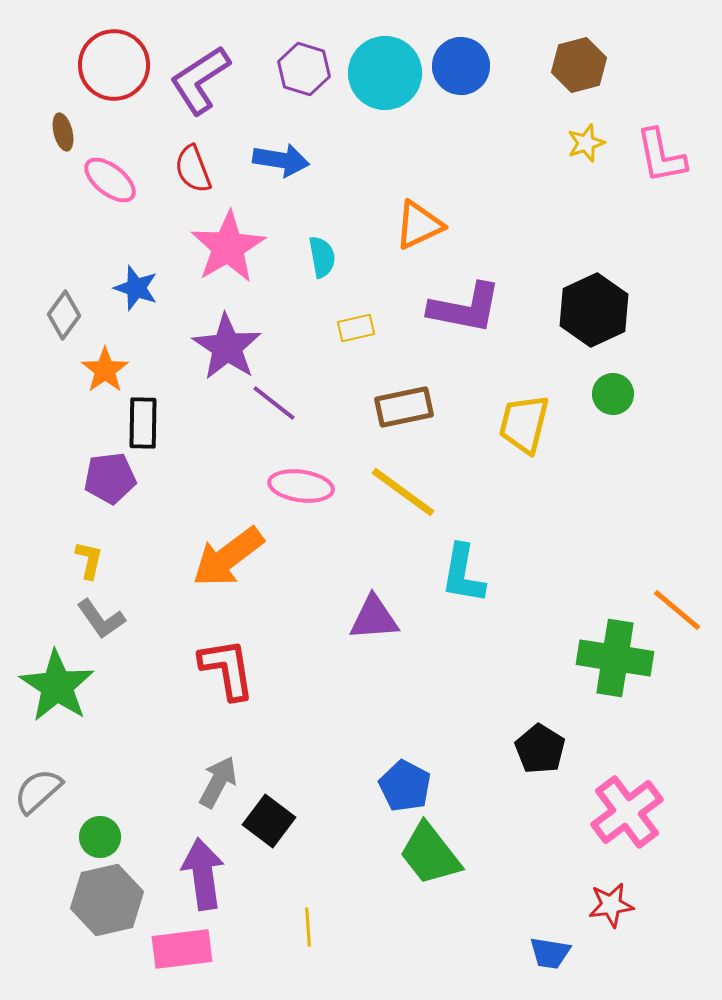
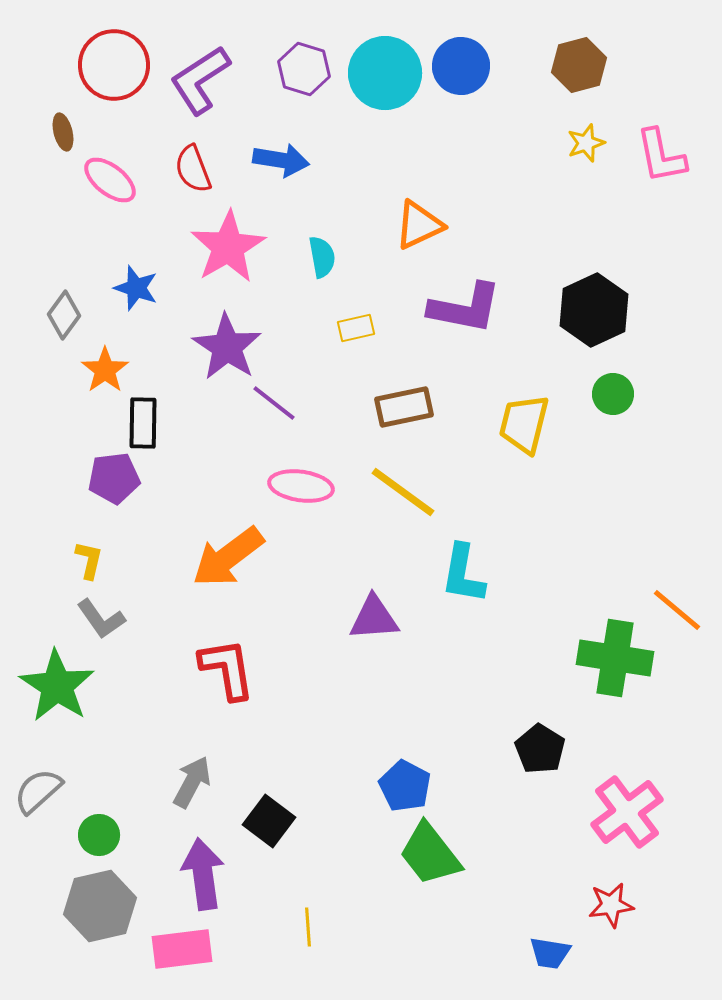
purple pentagon at (110, 478): moved 4 px right
gray arrow at (218, 782): moved 26 px left
green circle at (100, 837): moved 1 px left, 2 px up
gray hexagon at (107, 900): moved 7 px left, 6 px down
